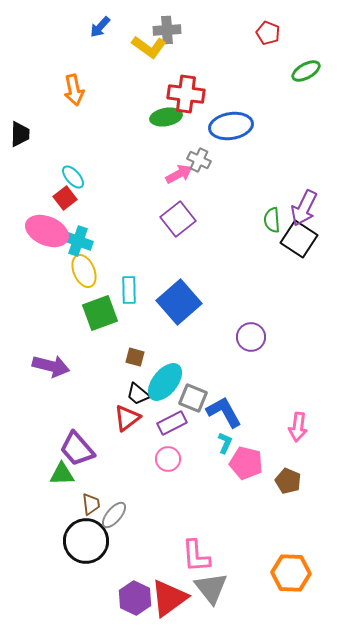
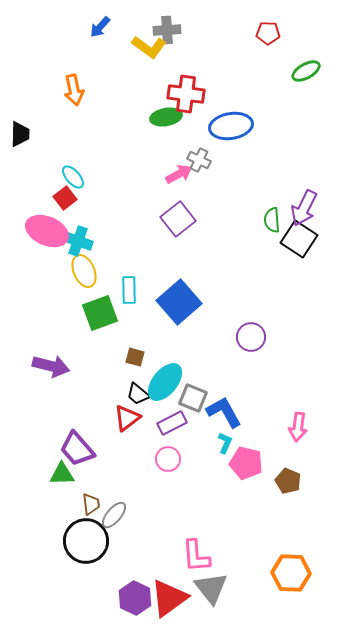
red pentagon at (268, 33): rotated 20 degrees counterclockwise
